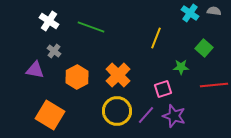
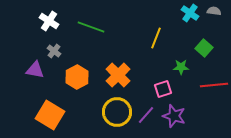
yellow circle: moved 1 px down
